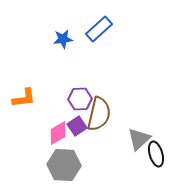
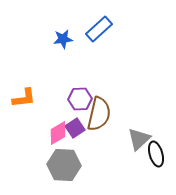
purple square: moved 2 px left, 2 px down
